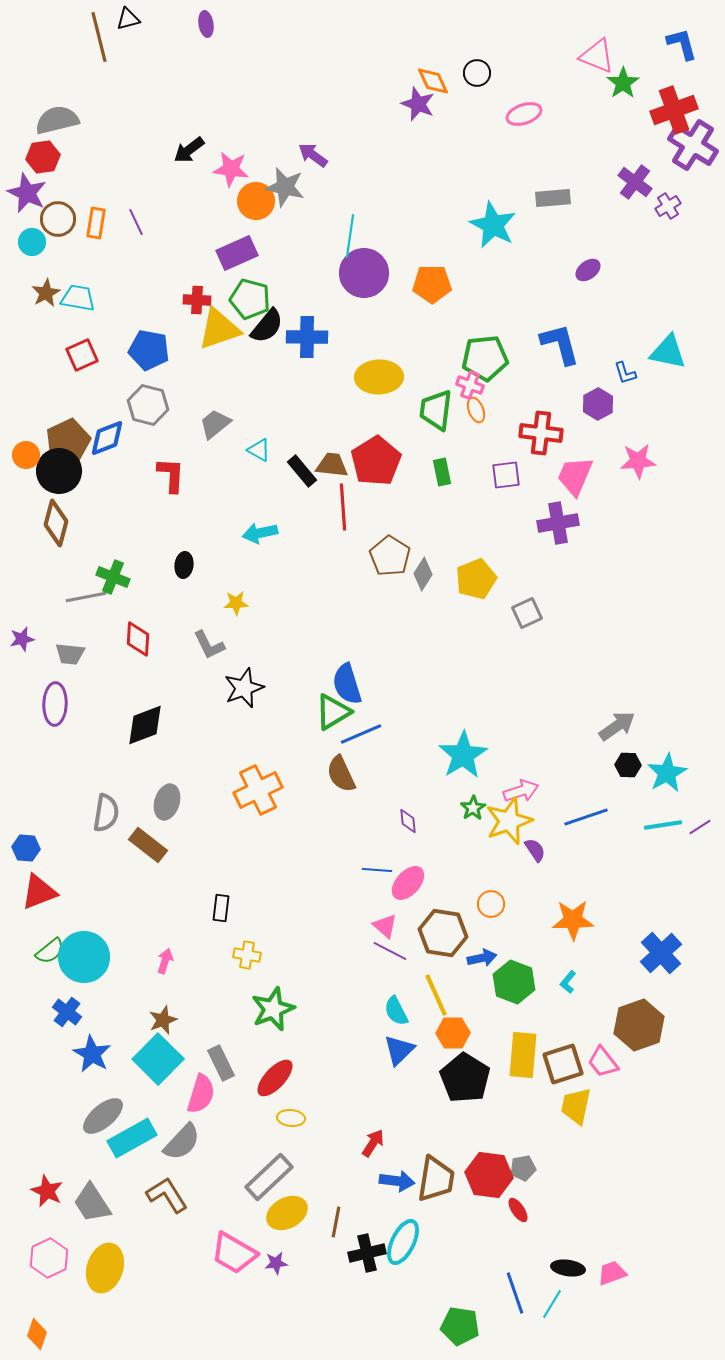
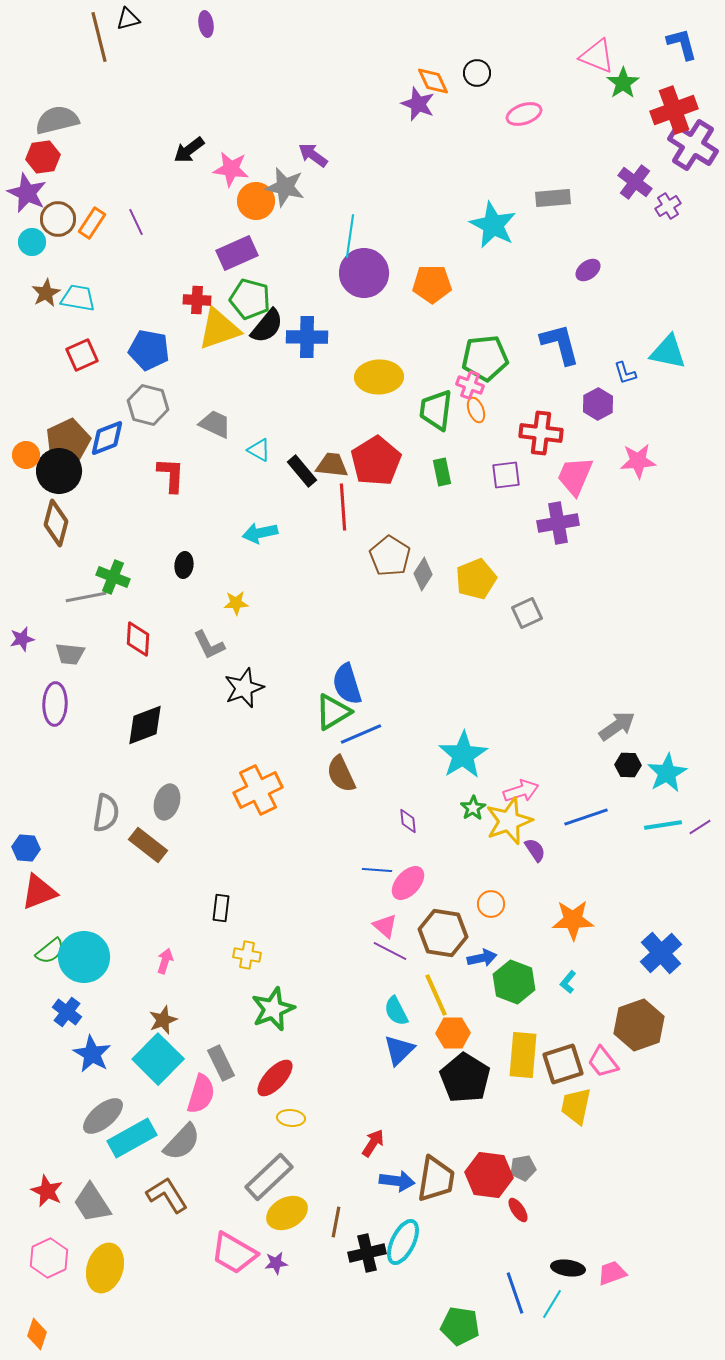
orange rectangle at (96, 223): moved 4 px left; rotated 24 degrees clockwise
gray trapezoid at (215, 424): rotated 64 degrees clockwise
